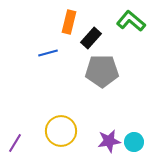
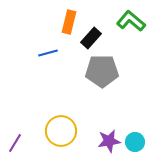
cyan circle: moved 1 px right
